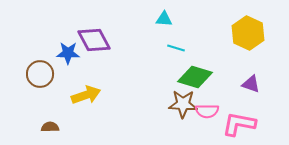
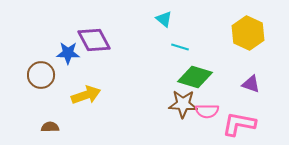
cyan triangle: rotated 36 degrees clockwise
cyan line: moved 4 px right, 1 px up
brown circle: moved 1 px right, 1 px down
